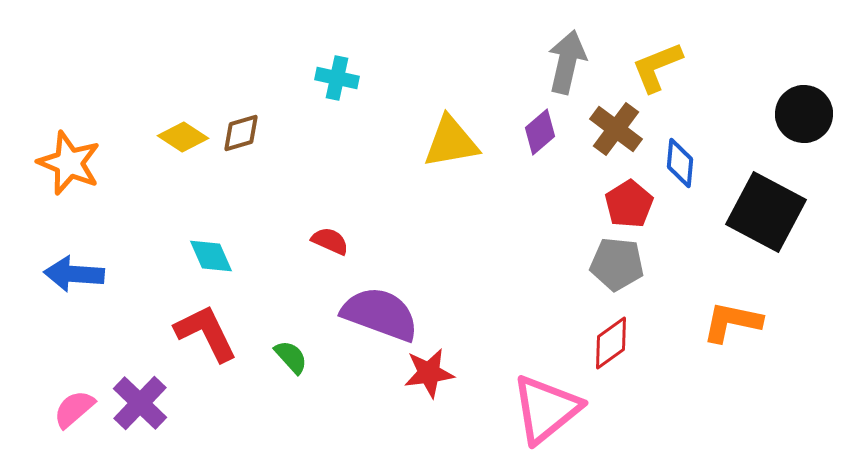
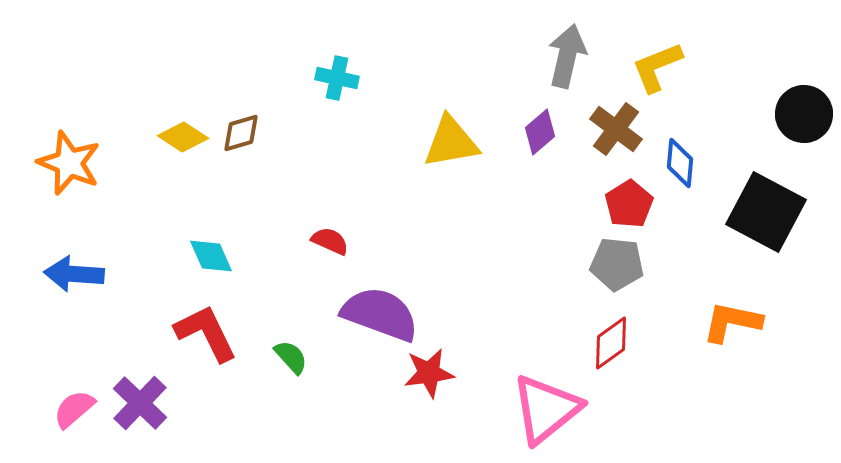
gray arrow: moved 6 px up
